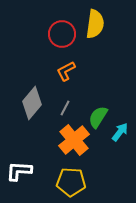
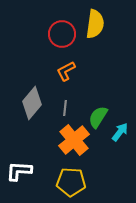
gray line: rotated 21 degrees counterclockwise
